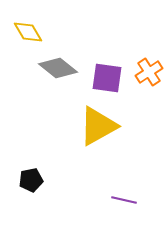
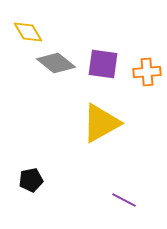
gray diamond: moved 2 px left, 5 px up
orange cross: moved 2 px left; rotated 28 degrees clockwise
purple square: moved 4 px left, 14 px up
yellow triangle: moved 3 px right, 3 px up
purple line: rotated 15 degrees clockwise
